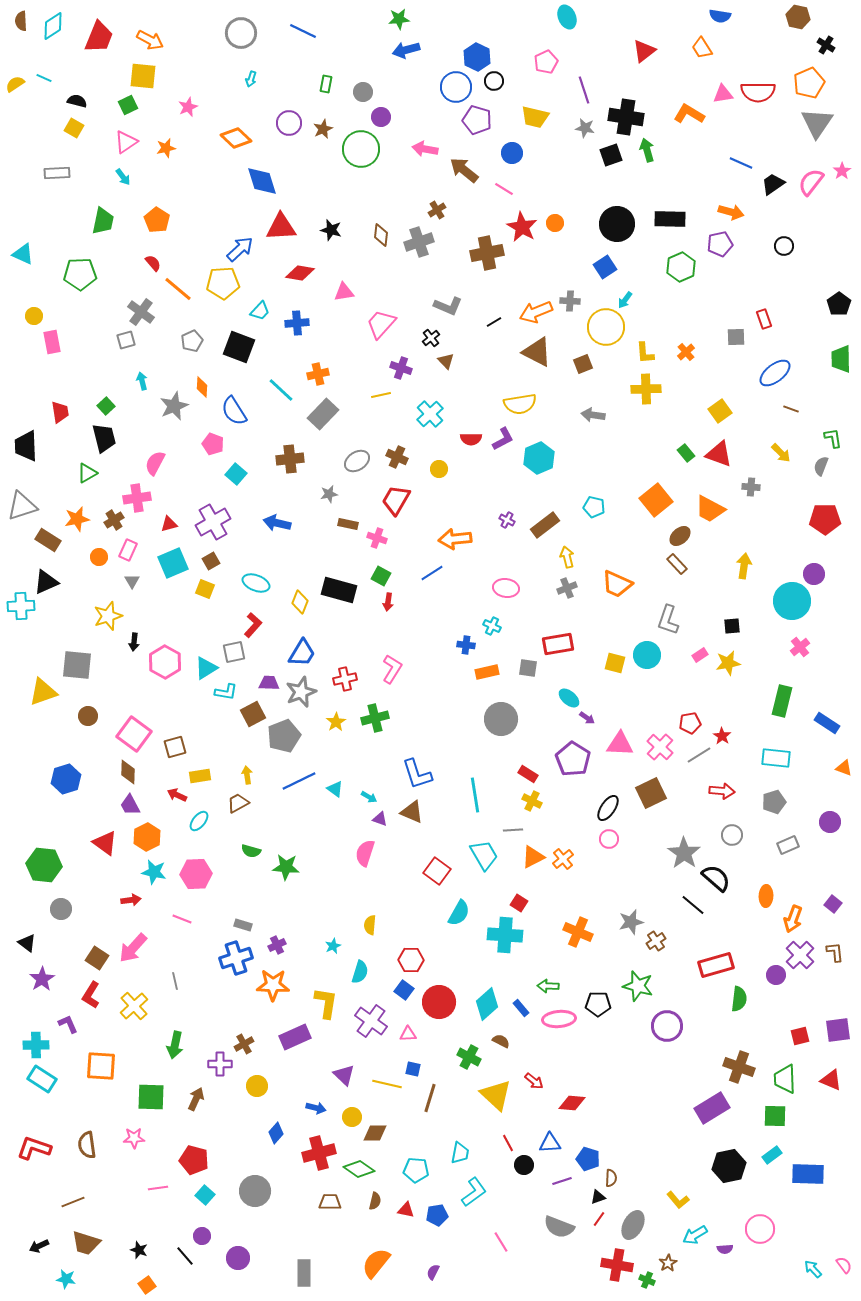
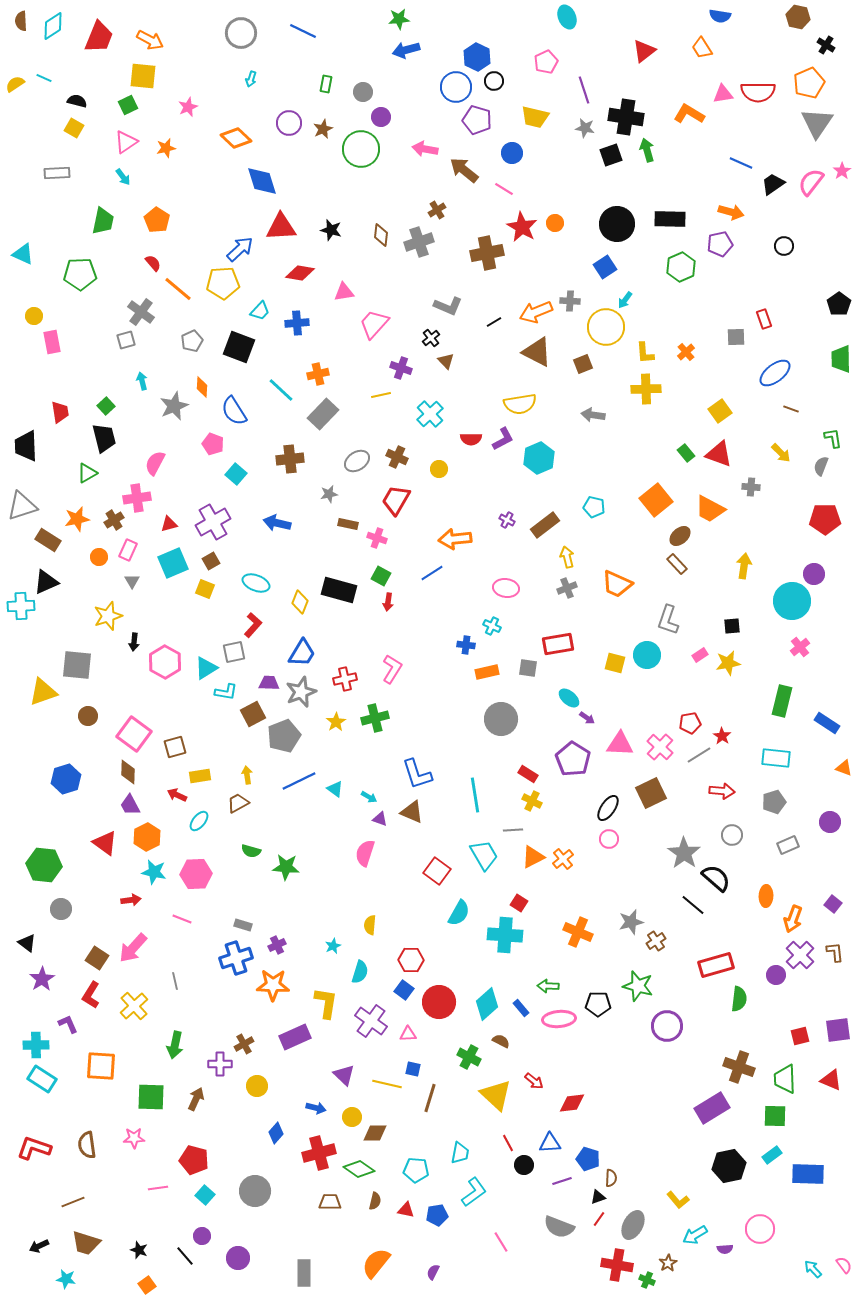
pink trapezoid at (381, 324): moved 7 px left
red diamond at (572, 1103): rotated 12 degrees counterclockwise
